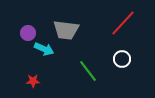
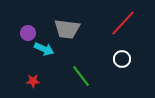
gray trapezoid: moved 1 px right, 1 px up
green line: moved 7 px left, 5 px down
